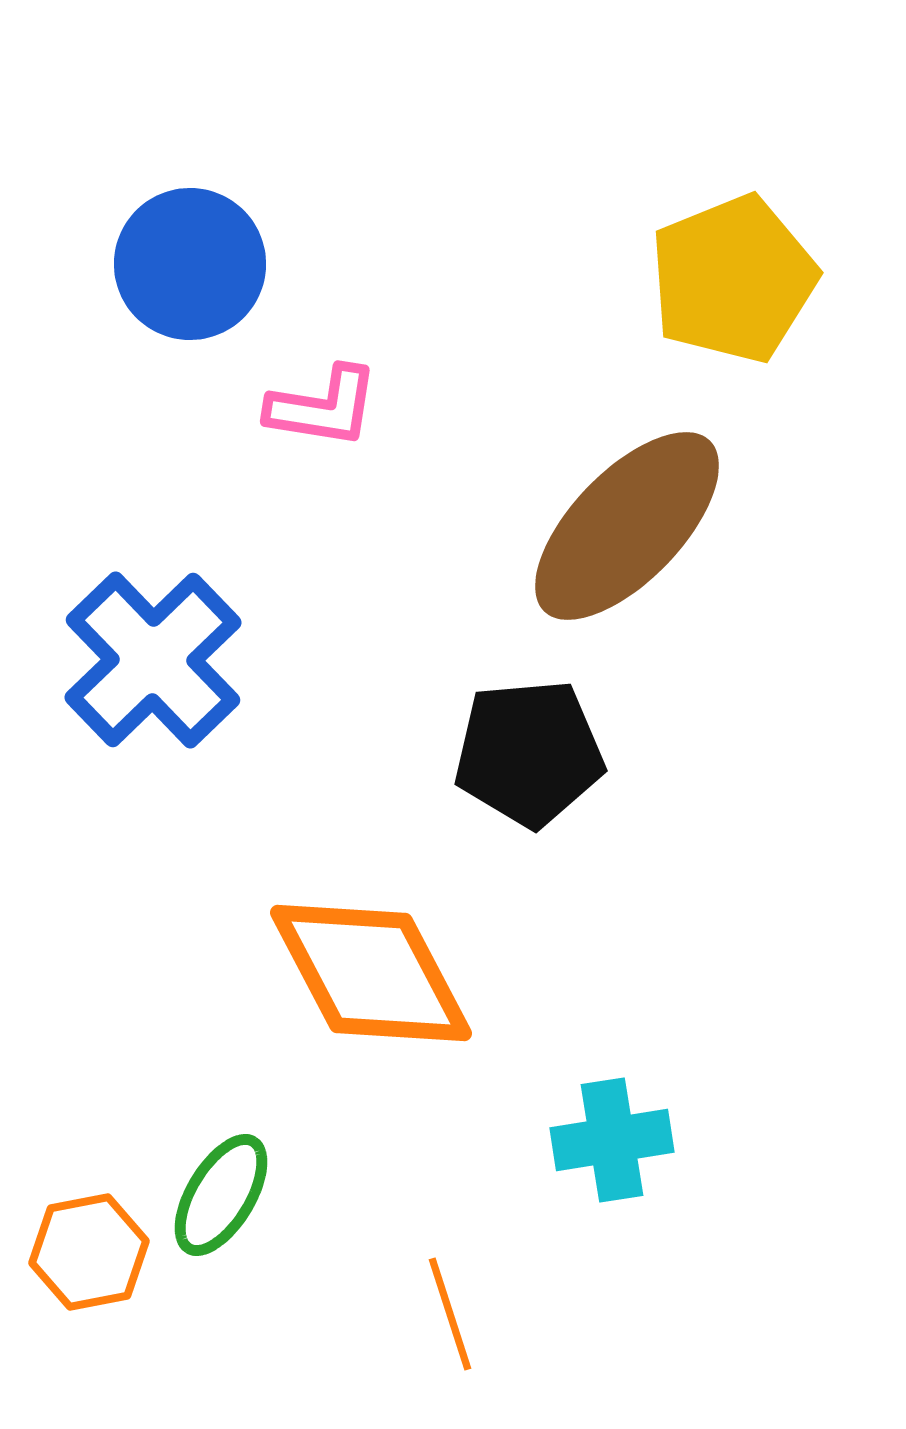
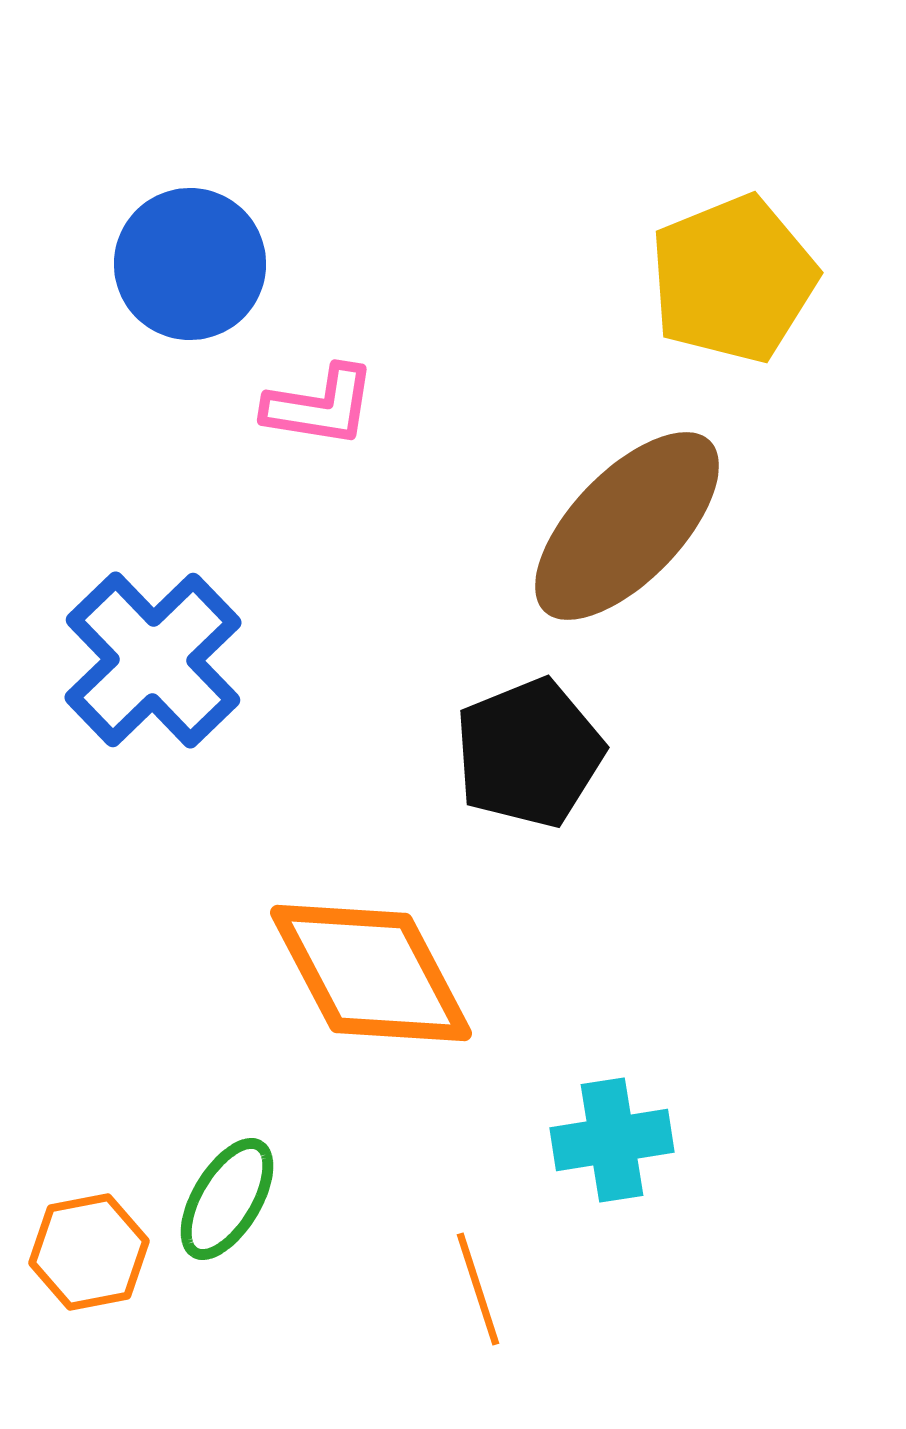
pink L-shape: moved 3 px left, 1 px up
black pentagon: rotated 17 degrees counterclockwise
green ellipse: moved 6 px right, 4 px down
orange line: moved 28 px right, 25 px up
